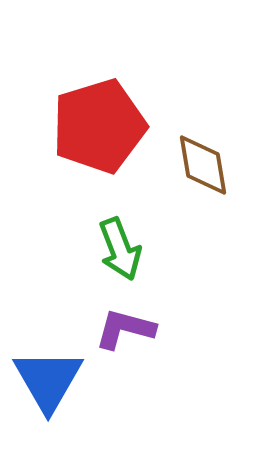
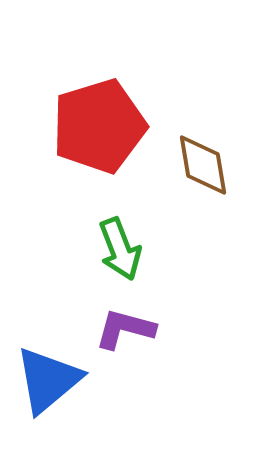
blue triangle: rotated 20 degrees clockwise
